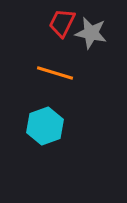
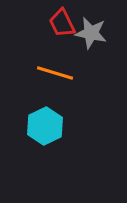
red trapezoid: rotated 52 degrees counterclockwise
cyan hexagon: rotated 6 degrees counterclockwise
